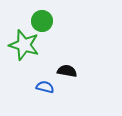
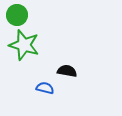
green circle: moved 25 px left, 6 px up
blue semicircle: moved 1 px down
